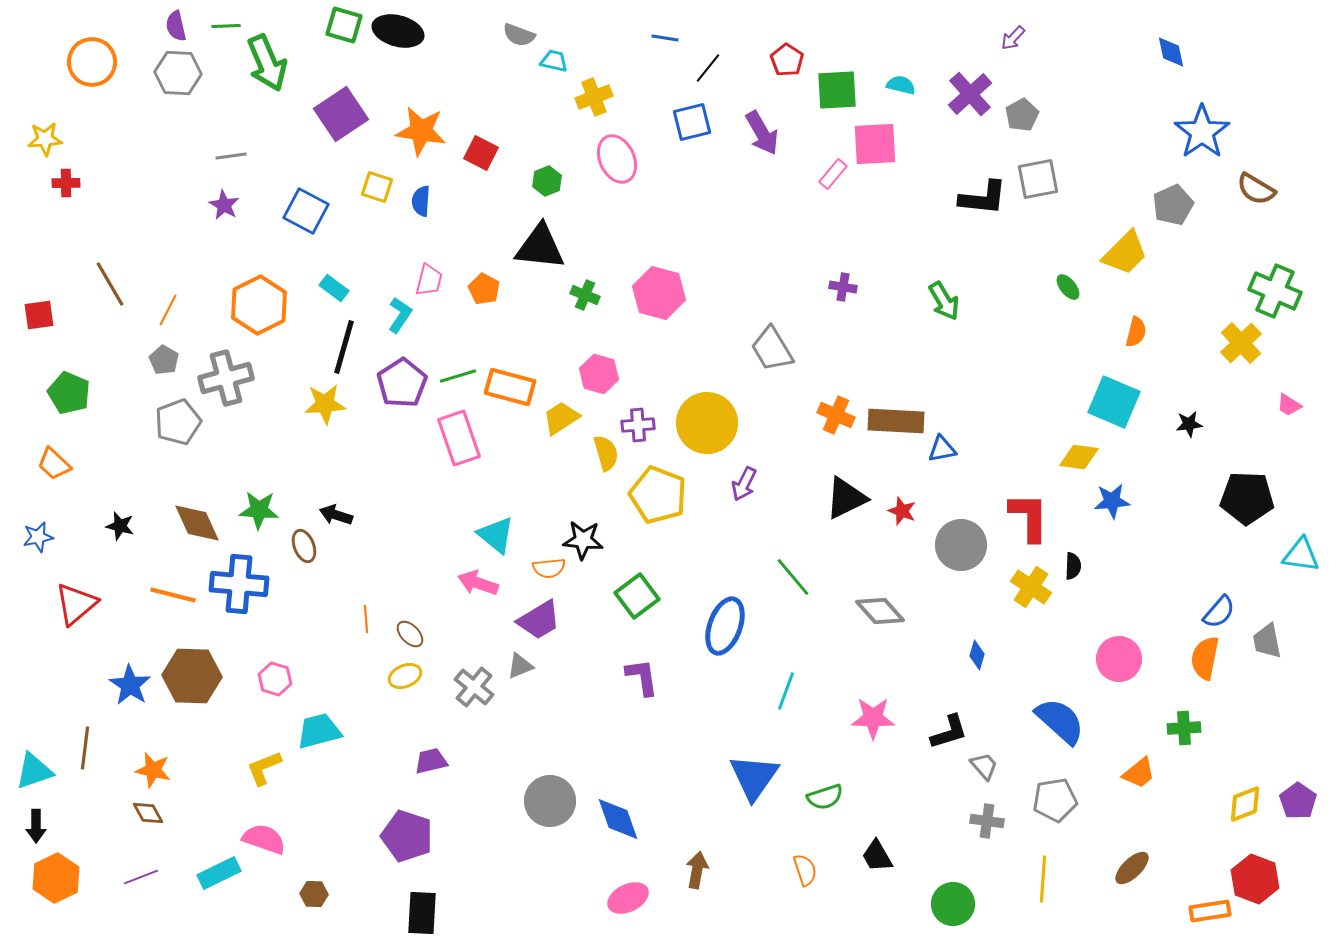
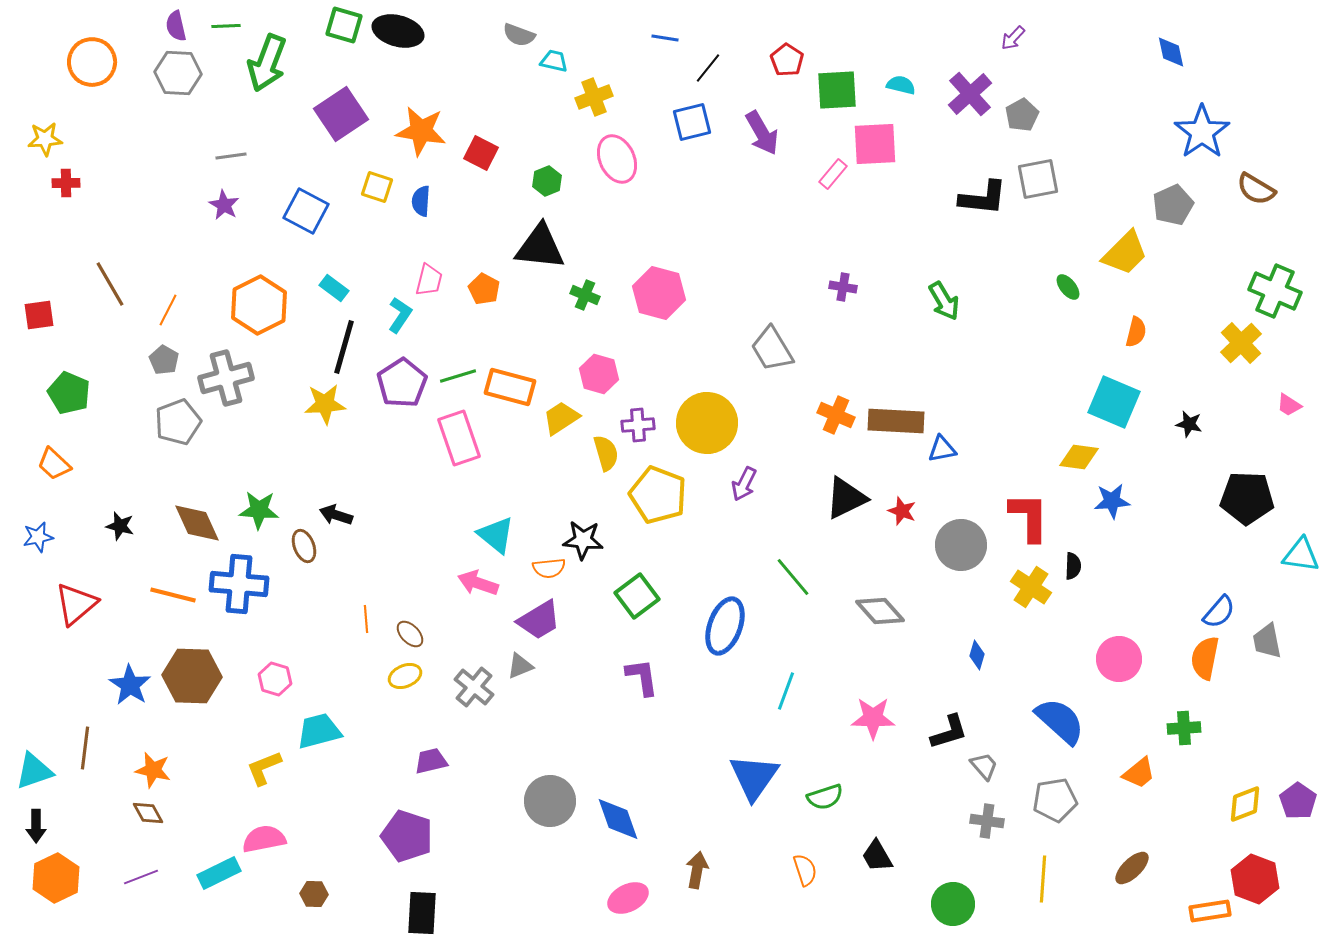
green arrow at (267, 63): rotated 44 degrees clockwise
black star at (1189, 424): rotated 20 degrees clockwise
pink semicircle at (264, 839): rotated 30 degrees counterclockwise
